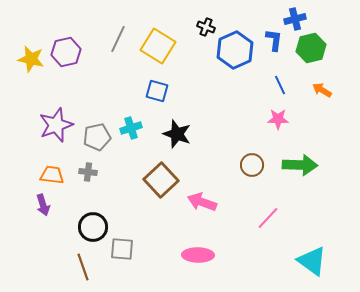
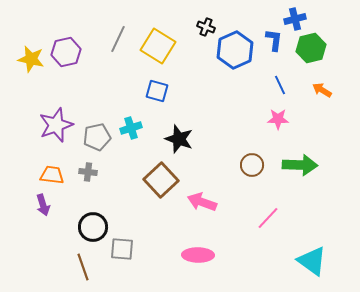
black star: moved 2 px right, 5 px down
